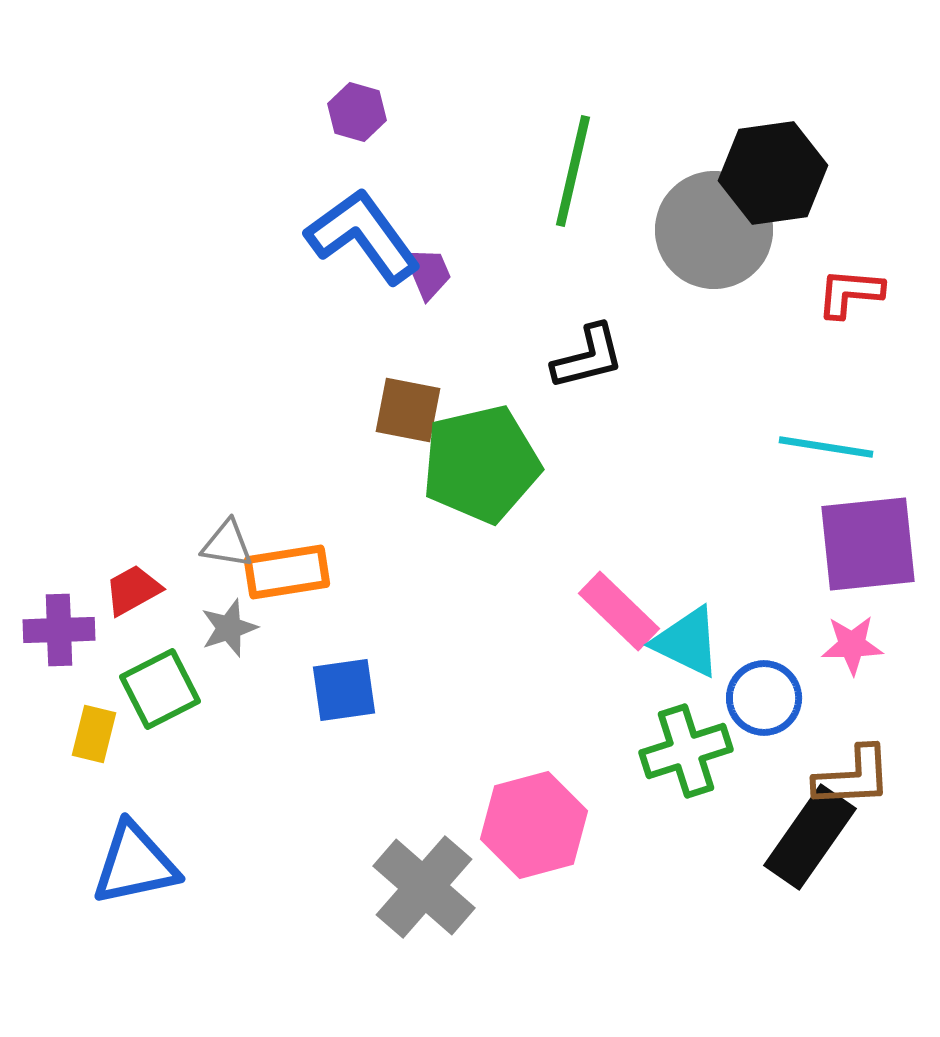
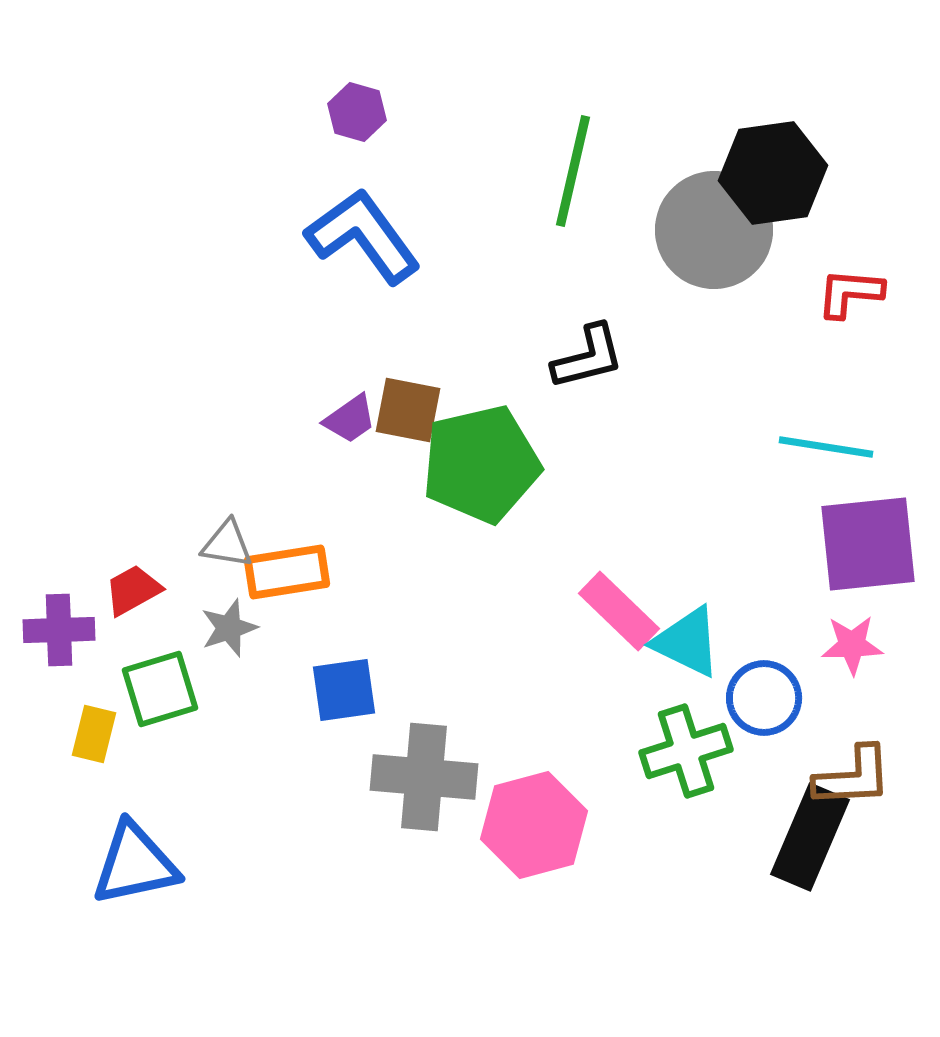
purple trapezoid: moved 78 px left, 146 px down; rotated 78 degrees clockwise
green square: rotated 10 degrees clockwise
black rectangle: rotated 12 degrees counterclockwise
gray cross: moved 110 px up; rotated 36 degrees counterclockwise
